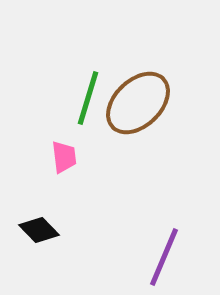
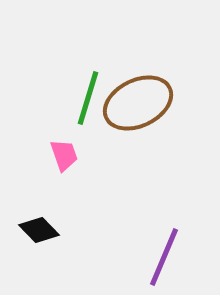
brown ellipse: rotated 18 degrees clockwise
pink trapezoid: moved 2 px up; rotated 12 degrees counterclockwise
